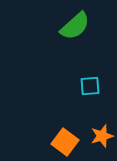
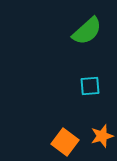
green semicircle: moved 12 px right, 5 px down
